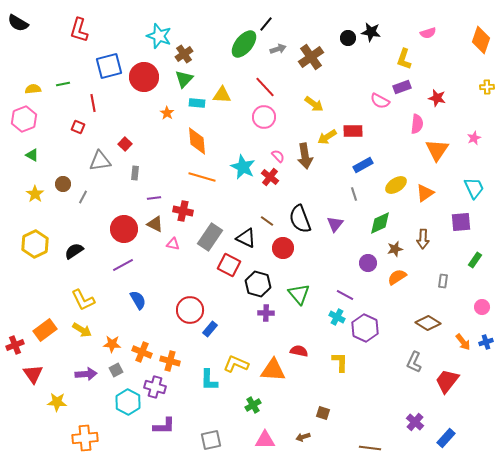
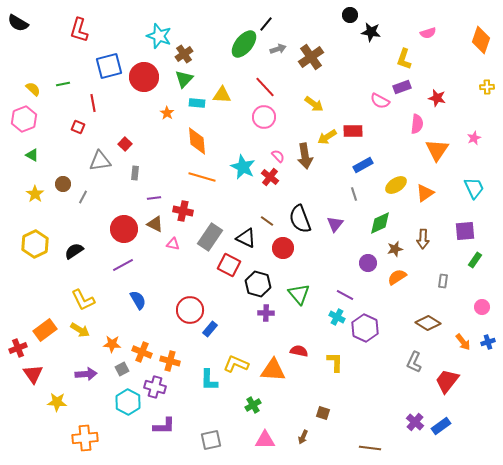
black circle at (348, 38): moved 2 px right, 23 px up
yellow semicircle at (33, 89): rotated 49 degrees clockwise
purple square at (461, 222): moved 4 px right, 9 px down
yellow arrow at (82, 330): moved 2 px left
blue cross at (486, 342): moved 2 px right
red cross at (15, 345): moved 3 px right, 3 px down
yellow L-shape at (340, 362): moved 5 px left
gray square at (116, 370): moved 6 px right, 1 px up
brown arrow at (303, 437): rotated 48 degrees counterclockwise
blue rectangle at (446, 438): moved 5 px left, 12 px up; rotated 12 degrees clockwise
